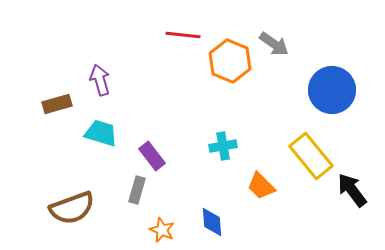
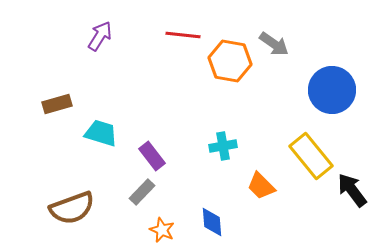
orange hexagon: rotated 12 degrees counterclockwise
purple arrow: moved 44 px up; rotated 48 degrees clockwise
gray rectangle: moved 5 px right, 2 px down; rotated 28 degrees clockwise
